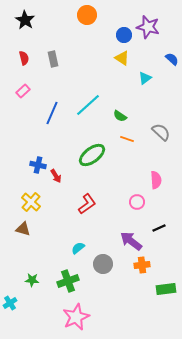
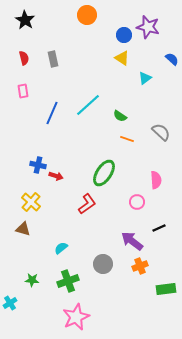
pink rectangle: rotated 56 degrees counterclockwise
green ellipse: moved 12 px right, 18 px down; rotated 20 degrees counterclockwise
red arrow: rotated 40 degrees counterclockwise
purple arrow: moved 1 px right
cyan semicircle: moved 17 px left
orange cross: moved 2 px left, 1 px down; rotated 14 degrees counterclockwise
